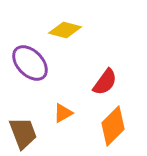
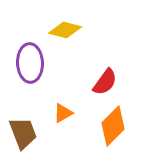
purple ellipse: rotated 42 degrees clockwise
